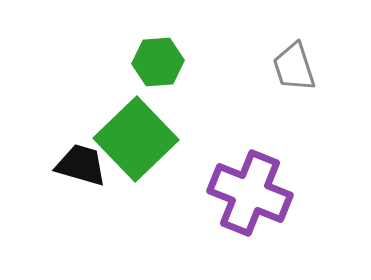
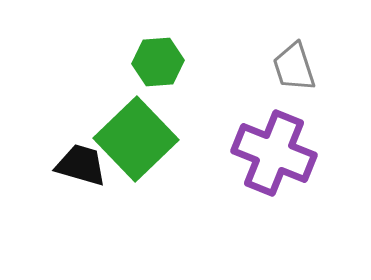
purple cross: moved 24 px right, 40 px up
